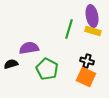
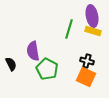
purple semicircle: moved 4 px right, 3 px down; rotated 90 degrees counterclockwise
black semicircle: rotated 80 degrees clockwise
